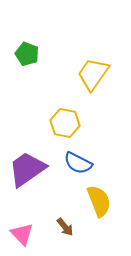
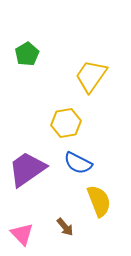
green pentagon: rotated 20 degrees clockwise
yellow trapezoid: moved 2 px left, 2 px down
yellow hexagon: moved 1 px right; rotated 20 degrees counterclockwise
